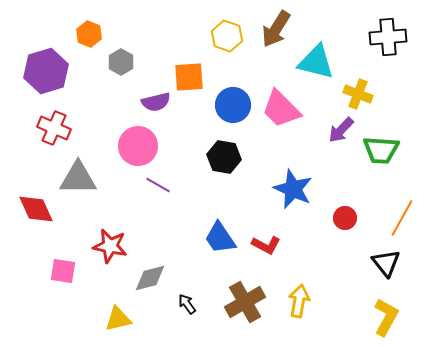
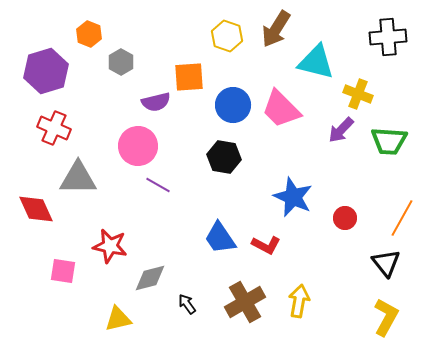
green trapezoid: moved 8 px right, 9 px up
blue star: moved 8 px down
